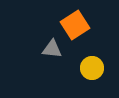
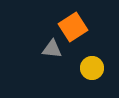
orange square: moved 2 px left, 2 px down
